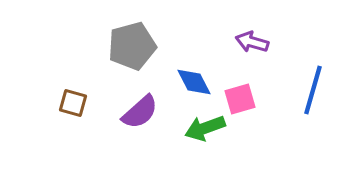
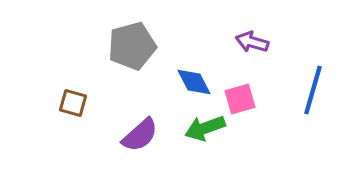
purple semicircle: moved 23 px down
